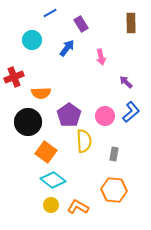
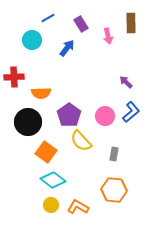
blue line: moved 2 px left, 5 px down
pink arrow: moved 7 px right, 21 px up
red cross: rotated 18 degrees clockwise
yellow semicircle: moved 3 px left; rotated 140 degrees clockwise
